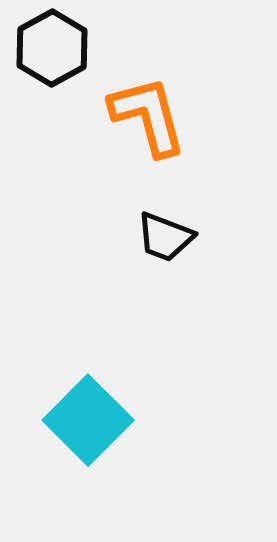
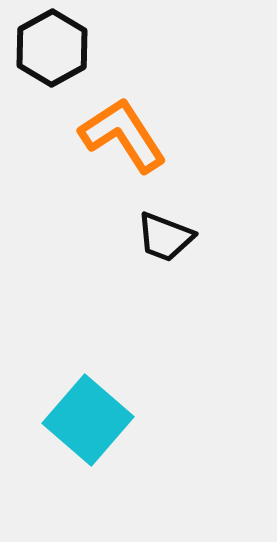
orange L-shape: moved 25 px left, 19 px down; rotated 18 degrees counterclockwise
cyan square: rotated 4 degrees counterclockwise
